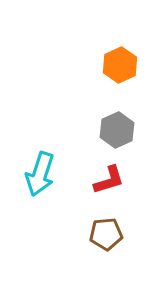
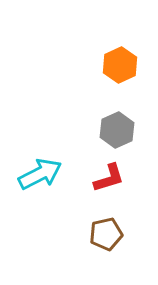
cyan arrow: rotated 135 degrees counterclockwise
red L-shape: moved 2 px up
brown pentagon: rotated 8 degrees counterclockwise
